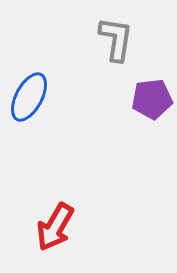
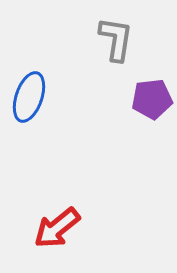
blue ellipse: rotated 9 degrees counterclockwise
red arrow: moved 2 px right, 1 px down; rotated 21 degrees clockwise
